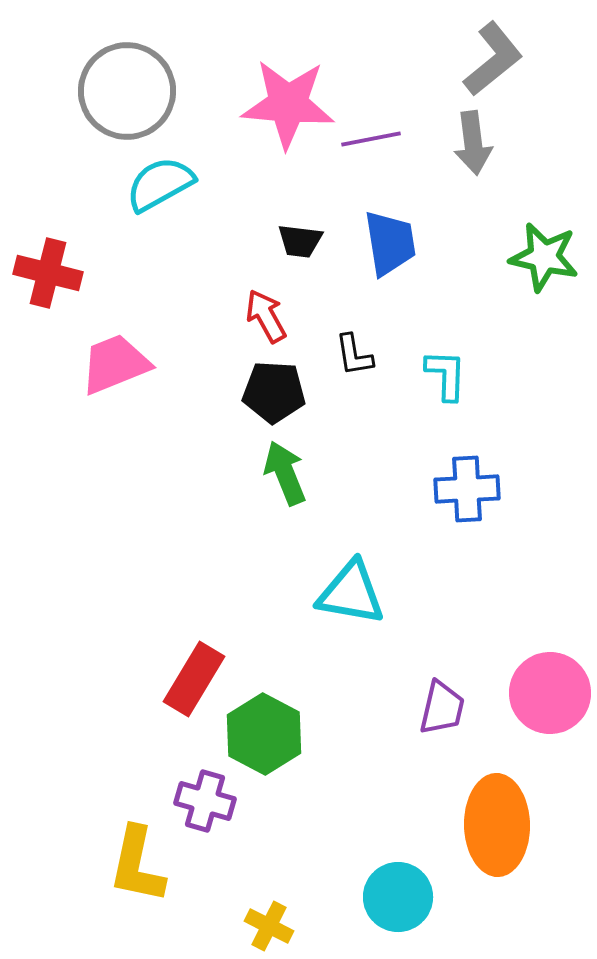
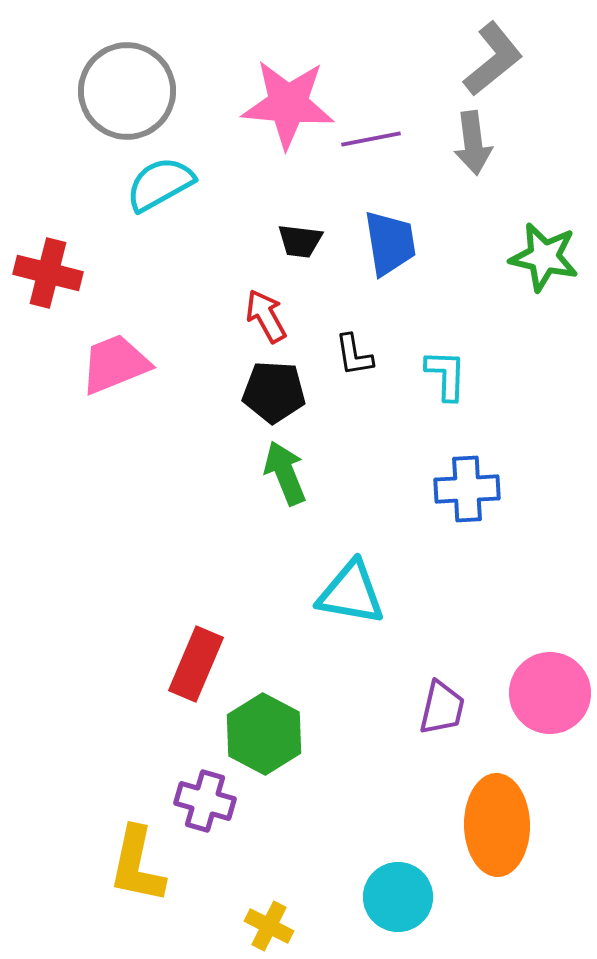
red rectangle: moved 2 px right, 15 px up; rotated 8 degrees counterclockwise
